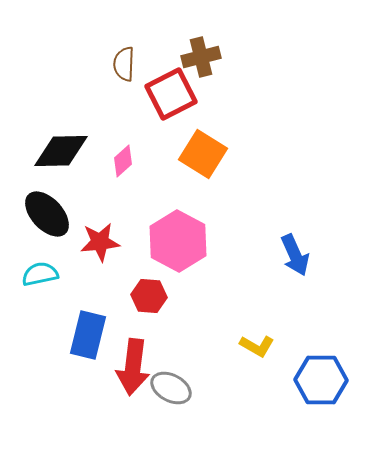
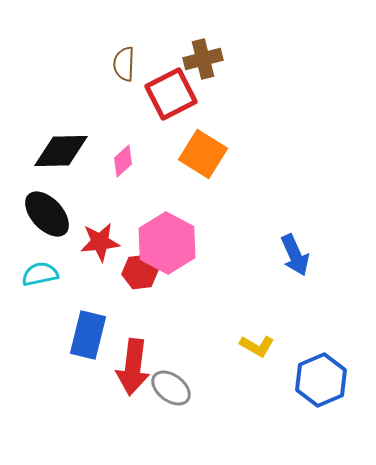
brown cross: moved 2 px right, 2 px down
pink hexagon: moved 11 px left, 2 px down
red hexagon: moved 9 px left, 24 px up; rotated 12 degrees counterclockwise
blue hexagon: rotated 24 degrees counterclockwise
gray ellipse: rotated 9 degrees clockwise
